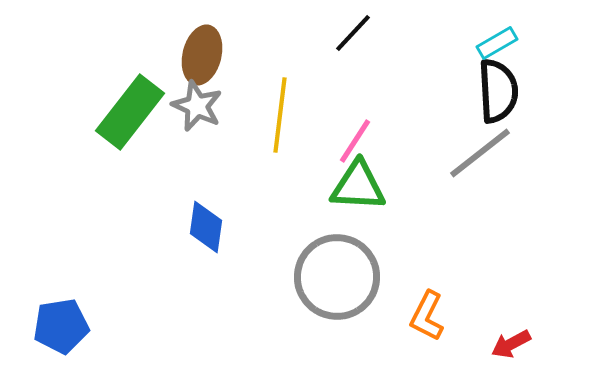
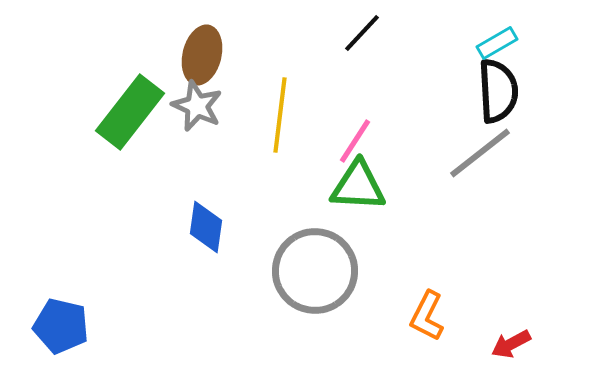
black line: moved 9 px right
gray circle: moved 22 px left, 6 px up
blue pentagon: rotated 22 degrees clockwise
